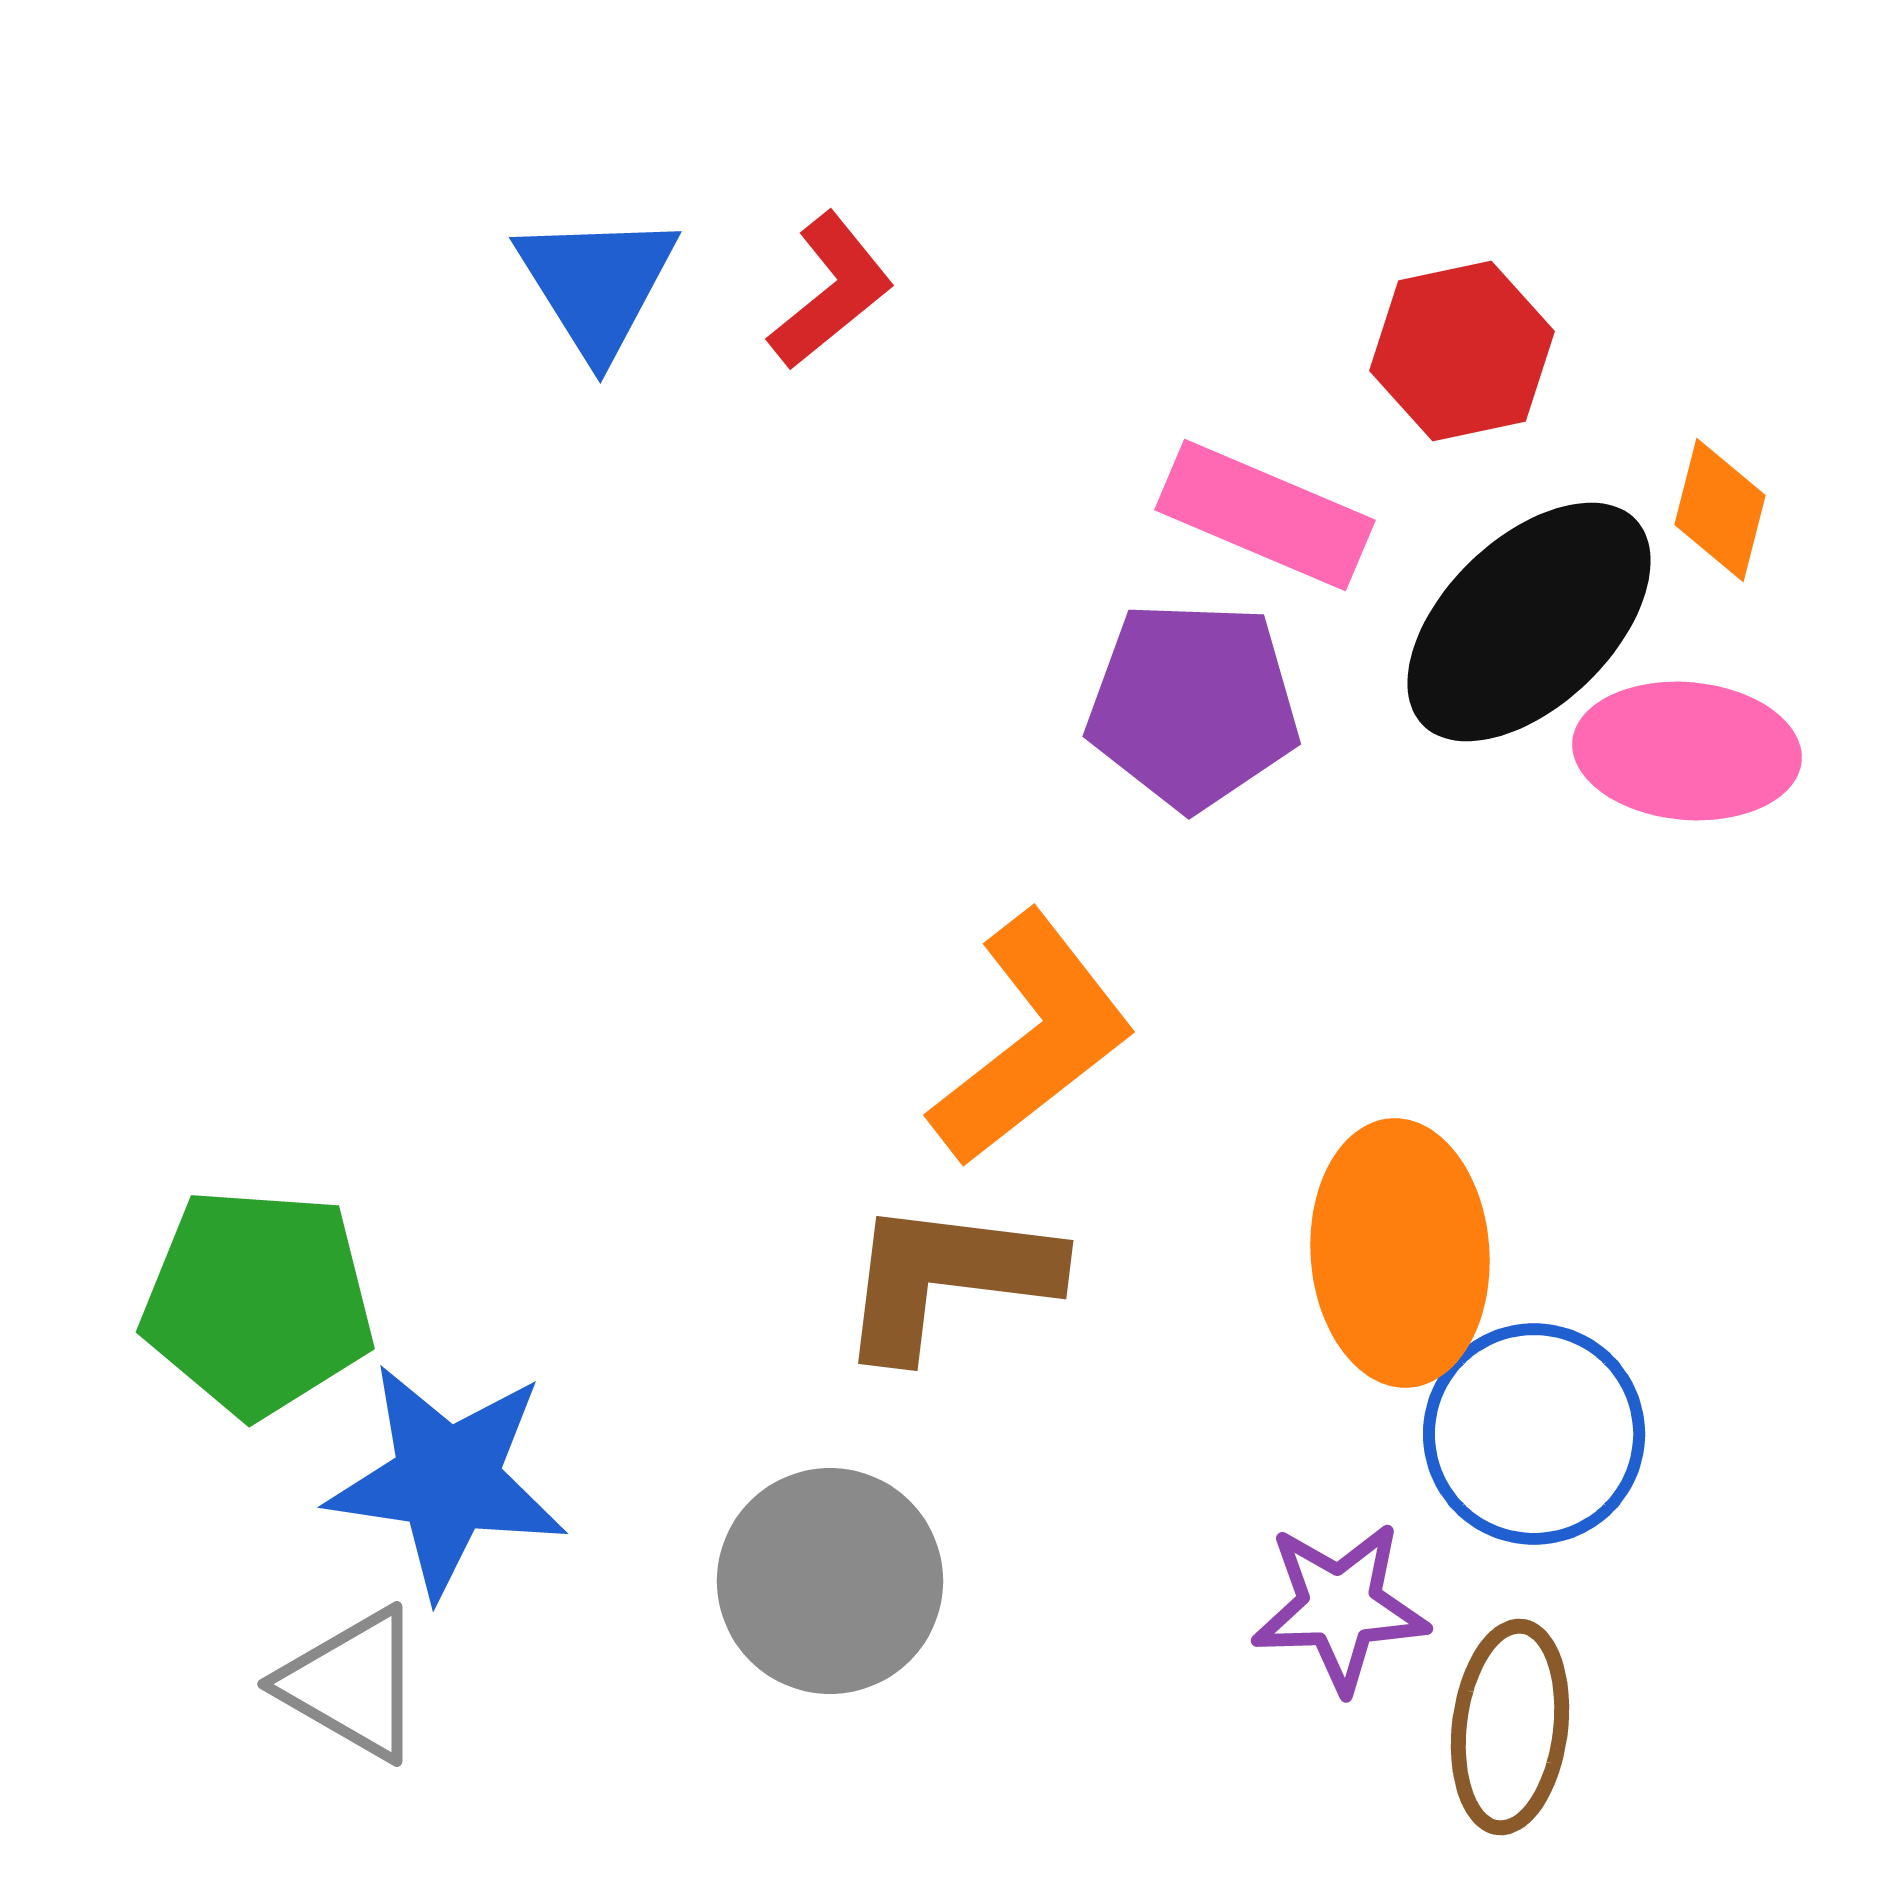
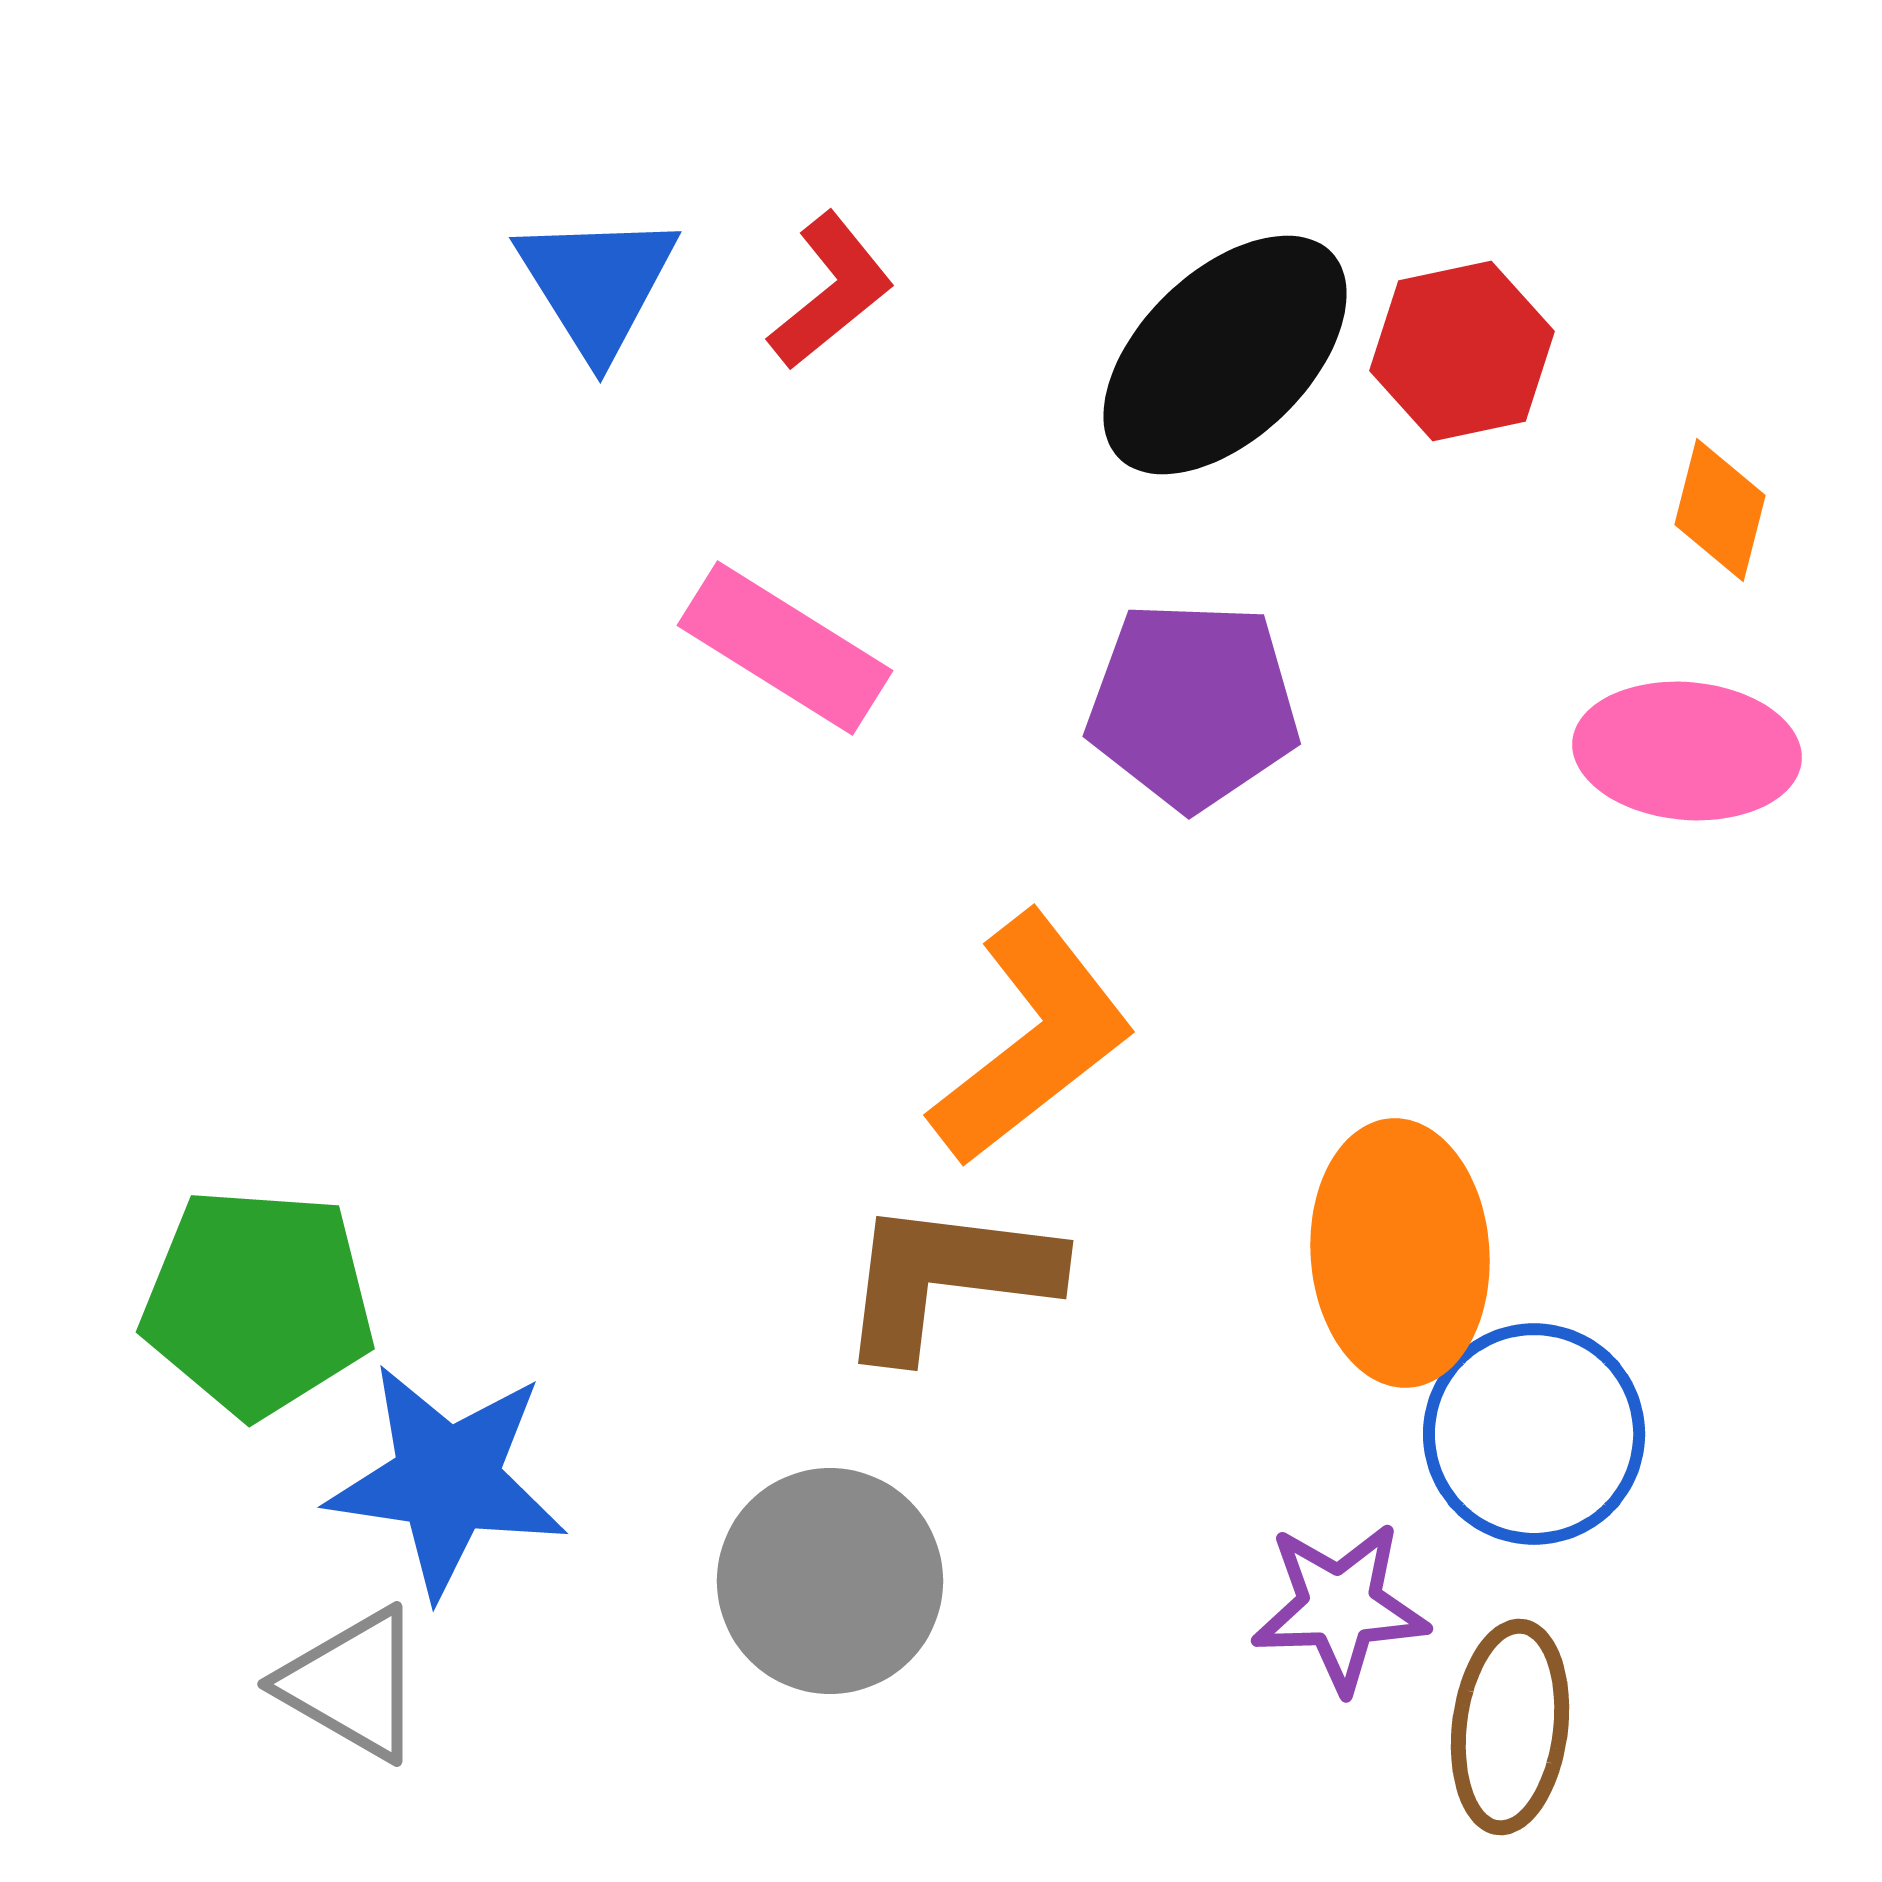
pink rectangle: moved 480 px left, 133 px down; rotated 9 degrees clockwise
black ellipse: moved 304 px left, 267 px up
